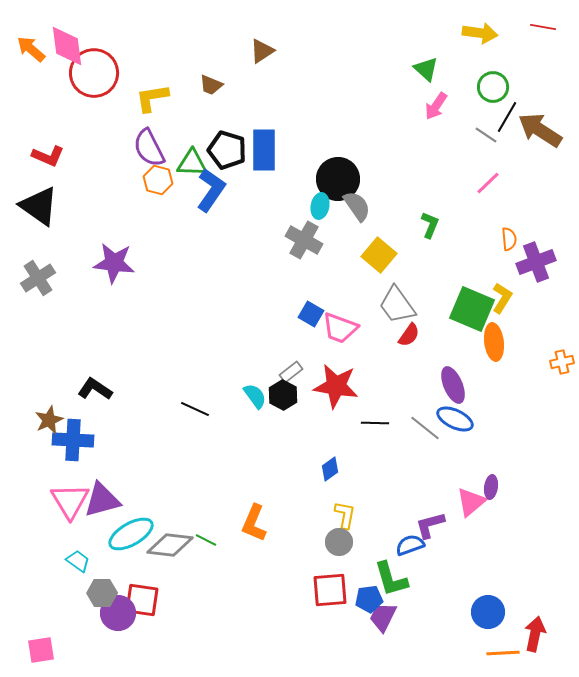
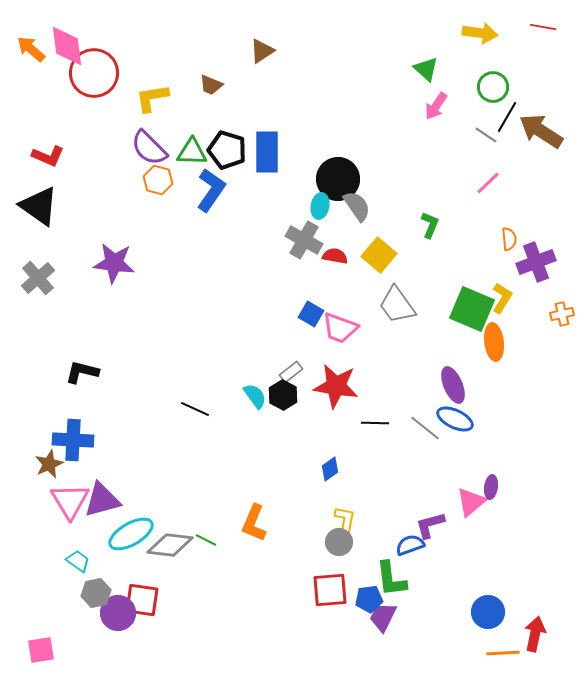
brown arrow at (540, 130): moved 1 px right, 1 px down
purple semicircle at (149, 148): rotated 18 degrees counterclockwise
blue rectangle at (264, 150): moved 3 px right, 2 px down
green triangle at (192, 163): moved 11 px up
gray cross at (38, 278): rotated 8 degrees counterclockwise
red semicircle at (409, 335): moved 74 px left, 79 px up; rotated 115 degrees counterclockwise
orange cross at (562, 362): moved 48 px up
black L-shape at (95, 389): moved 13 px left, 17 px up; rotated 20 degrees counterclockwise
brown star at (49, 420): moved 44 px down
yellow L-shape at (345, 515): moved 5 px down
green L-shape at (391, 579): rotated 9 degrees clockwise
gray hexagon at (102, 593): moved 6 px left; rotated 12 degrees counterclockwise
